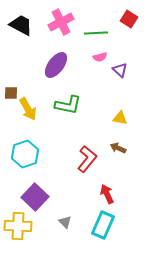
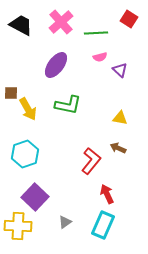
pink cross: rotated 15 degrees counterclockwise
red L-shape: moved 4 px right, 2 px down
gray triangle: rotated 40 degrees clockwise
